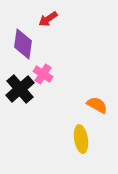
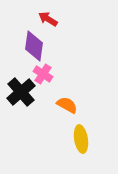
red arrow: rotated 66 degrees clockwise
purple diamond: moved 11 px right, 2 px down
black cross: moved 1 px right, 3 px down
orange semicircle: moved 30 px left
